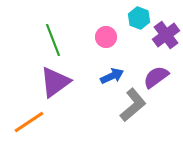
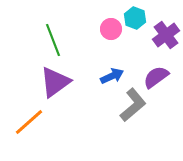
cyan hexagon: moved 4 px left
pink circle: moved 5 px right, 8 px up
orange line: rotated 8 degrees counterclockwise
